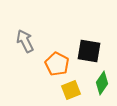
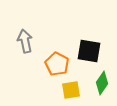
gray arrow: rotated 15 degrees clockwise
yellow square: rotated 12 degrees clockwise
